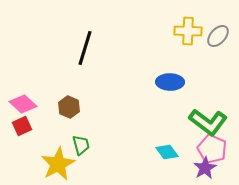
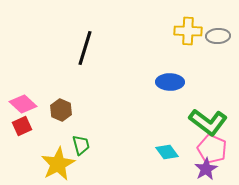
gray ellipse: rotated 45 degrees clockwise
brown hexagon: moved 8 px left, 3 px down
purple star: moved 1 px right, 1 px down
